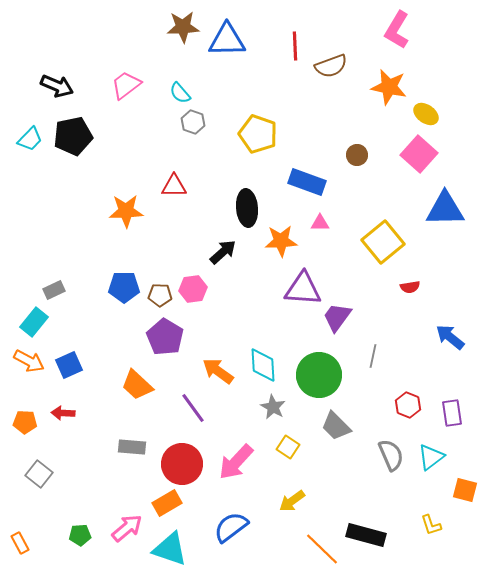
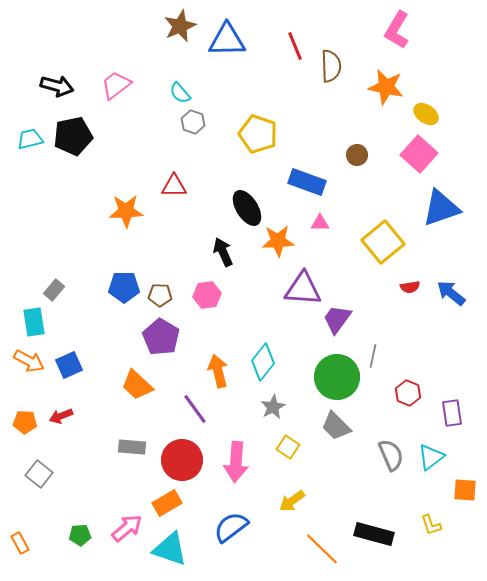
brown star at (183, 27): moved 3 px left, 1 px up; rotated 20 degrees counterclockwise
red line at (295, 46): rotated 20 degrees counterclockwise
brown semicircle at (331, 66): rotated 72 degrees counterclockwise
pink trapezoid at (126, 85): moved 10 px left
black arrow at (57, 86): rotated 8 degrees counterclockwise
orange star at (389, 87): moved 3 px left
cyan trapezoid at (30, 139): rotated 148 degrees counterclockwise
black ellipse at (247, 208): rotated 27 degrees counterclockwise
blue triangle at (445, 209): moved 4 px left, 1 px up; rotated 18 degrees counterclockwise
orange star at (281, 241): moved 3 px left
black arrow at (223, 252): rotated 72 degrees counterclockwise
pink hexagon at (193, 289): moved 14 px right, 6 px down
gray rectangle at (54, 290): rotated 25 degrees counterclockwise
purple trapezoid at (337, 317): moved 2 px down
cyan rectangle at (34, 322): rotated 48 degrees counterclockwise
purple pentagon at (165, 337): moved 4 px left
blue arrow at (450, 337): moved 1 px right, 44 px up
cyan diamond at (263, 365): moved 3 px up; rotated 42 degrees clockwise
orange arrow at (218, 371): rotated 40 degrees clockwise
green circle at (319, 375): moved 18 px right, 2 px down
red hexagon at (408, 405): moved 12 px up
gray star at (273, 407): rotated 15 degrees clockwise
purple line at (193, 408): moved 2 px right, 1 px down
red arrow at (63, 413): moved 2 px left, 3 px down; rotated 25 degrees counterclockwise
pink arrow at (236, 462): rotated 39 degrees counterclockwise
red circle at (182, 464): moved 4 px up
orange square at (465, 490): rotated 10 degrees counterclockwise
black rectangle at (366, 535): moved 8 px right, 1 px up
